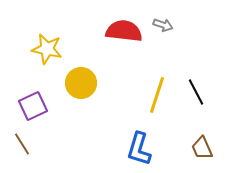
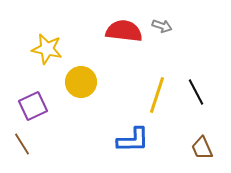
gray arrow: moved 1 px left, 1 px down
yellow circle: moved 1 px up
blue L-shape: moved 6 px left, 9 px up; rotated 108 degrees counterclockwise
